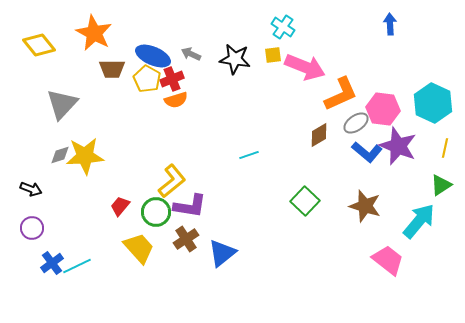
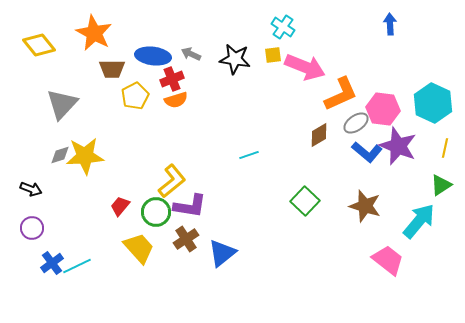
blue ellipse at (153, 56): rotated 16 degrees counterclockwise
yellow pentagon at (147, 79): moved 12 px left, 17 px down; rotated 16 degrees clockwise
